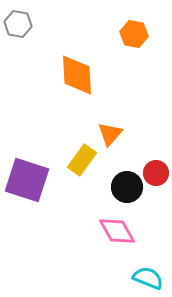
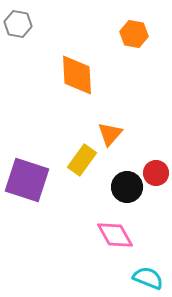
pink diamond: moved 2 px left, 4 px down
